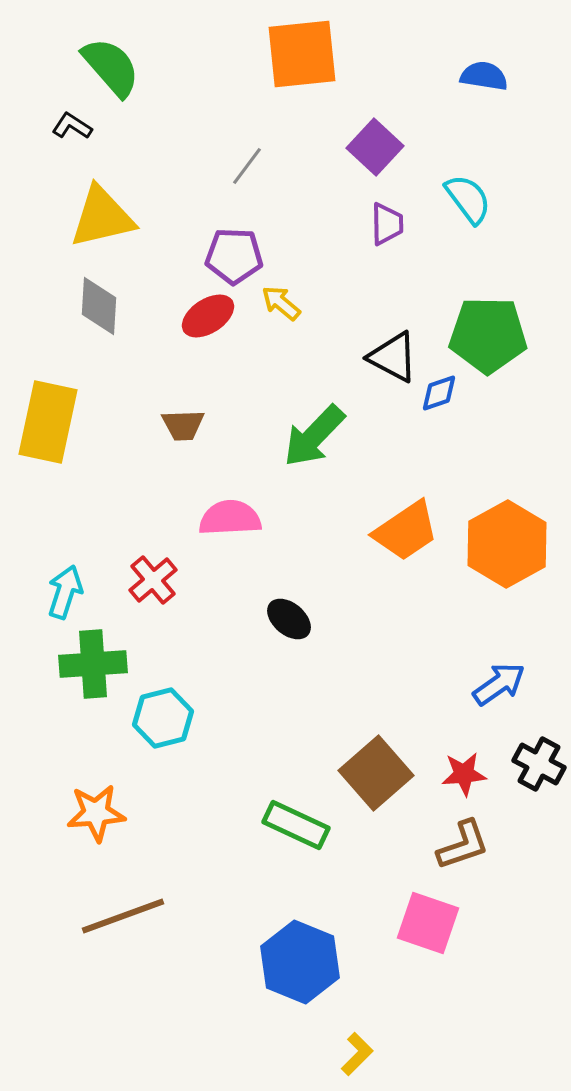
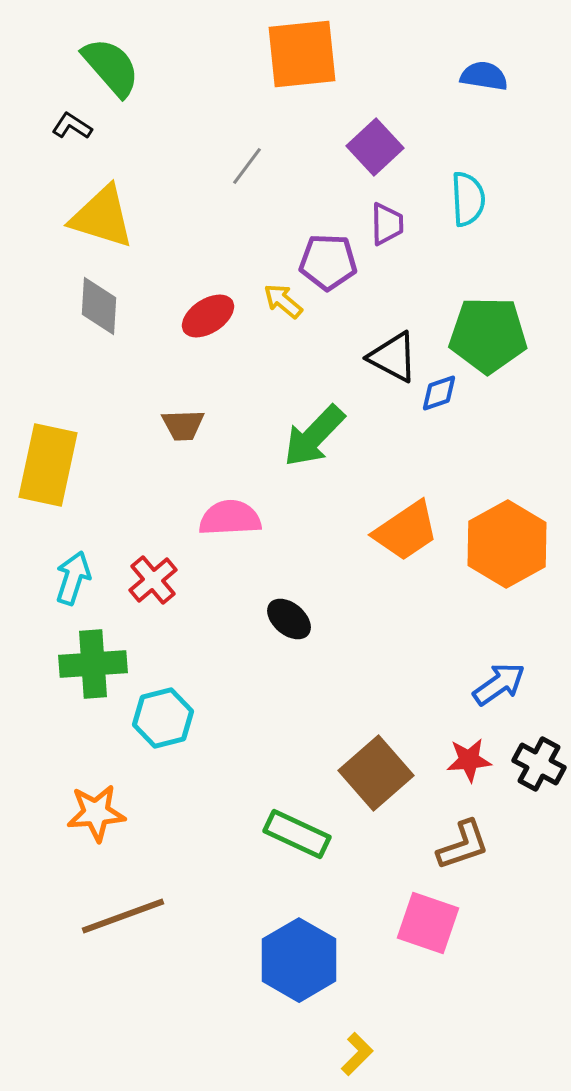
purple square: rotated 4 degrees clockwise
cyan semicircle: rotated 34 degrees clockwise
yellow triangle: rotated 30 degrees clockwise
purple pentagon: moved 94 px right, 6 px down
yellow arrow: moved 2 px right, 2 px up
yellow rectangle: moved 43 px down
cyan arrow: moved 8 px right, 14 px up
red star: moved 5 px right, 14 px up
green rectangle: moved 1 px right, 9 px down
blue hexagon: moved 1 px left, 2 px up; rotated 8 degrees clockwise
